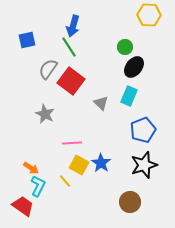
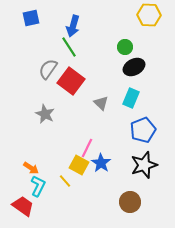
blue square: moved 4 px right, 22 px up
black ellipse: rotated 25 degrees clockwise
cyan rectangle: moved 2 px right, 2 px down
pink line: moved 15 px right, 5 px down; rotated 60 degrees counterclockwise
